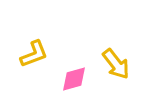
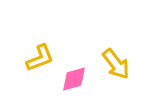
yellow L-shape: moved 6 px right, 4 px down
